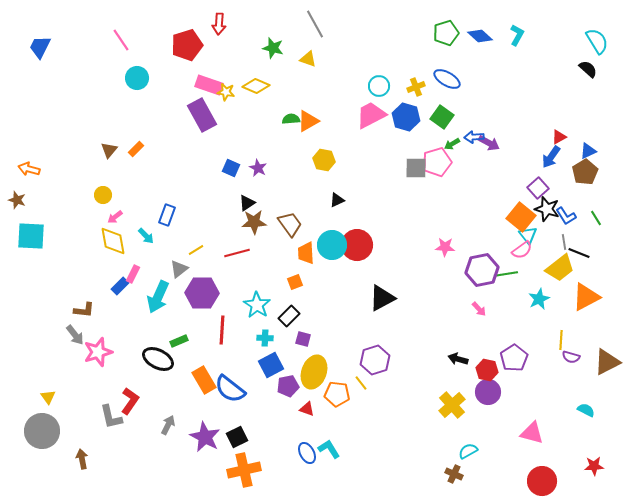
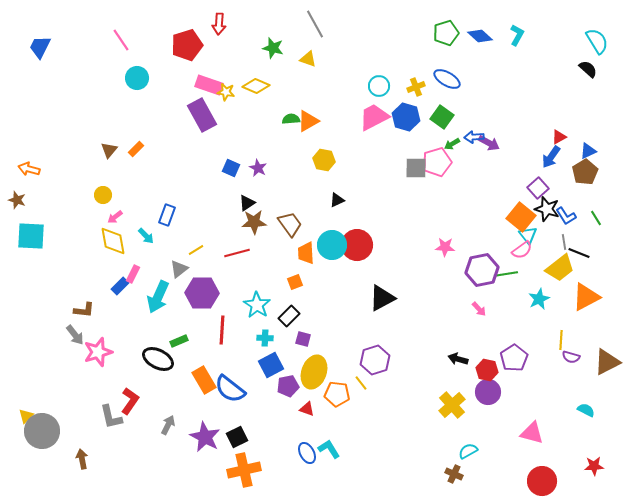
pink trapezoid at (371, 115): moved 3 px right, 2 px down
yellow triangle at (48, 397): moved 22 px left, 19 px down; rotated 21 degrees clockwise
